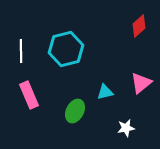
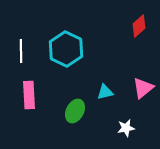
cyan hexagon: rotated 20 degrees counterclockwise
pink triangle: moved 2 px right, 5 px down
pink rectangle: rotated 20 degrees clockwise
